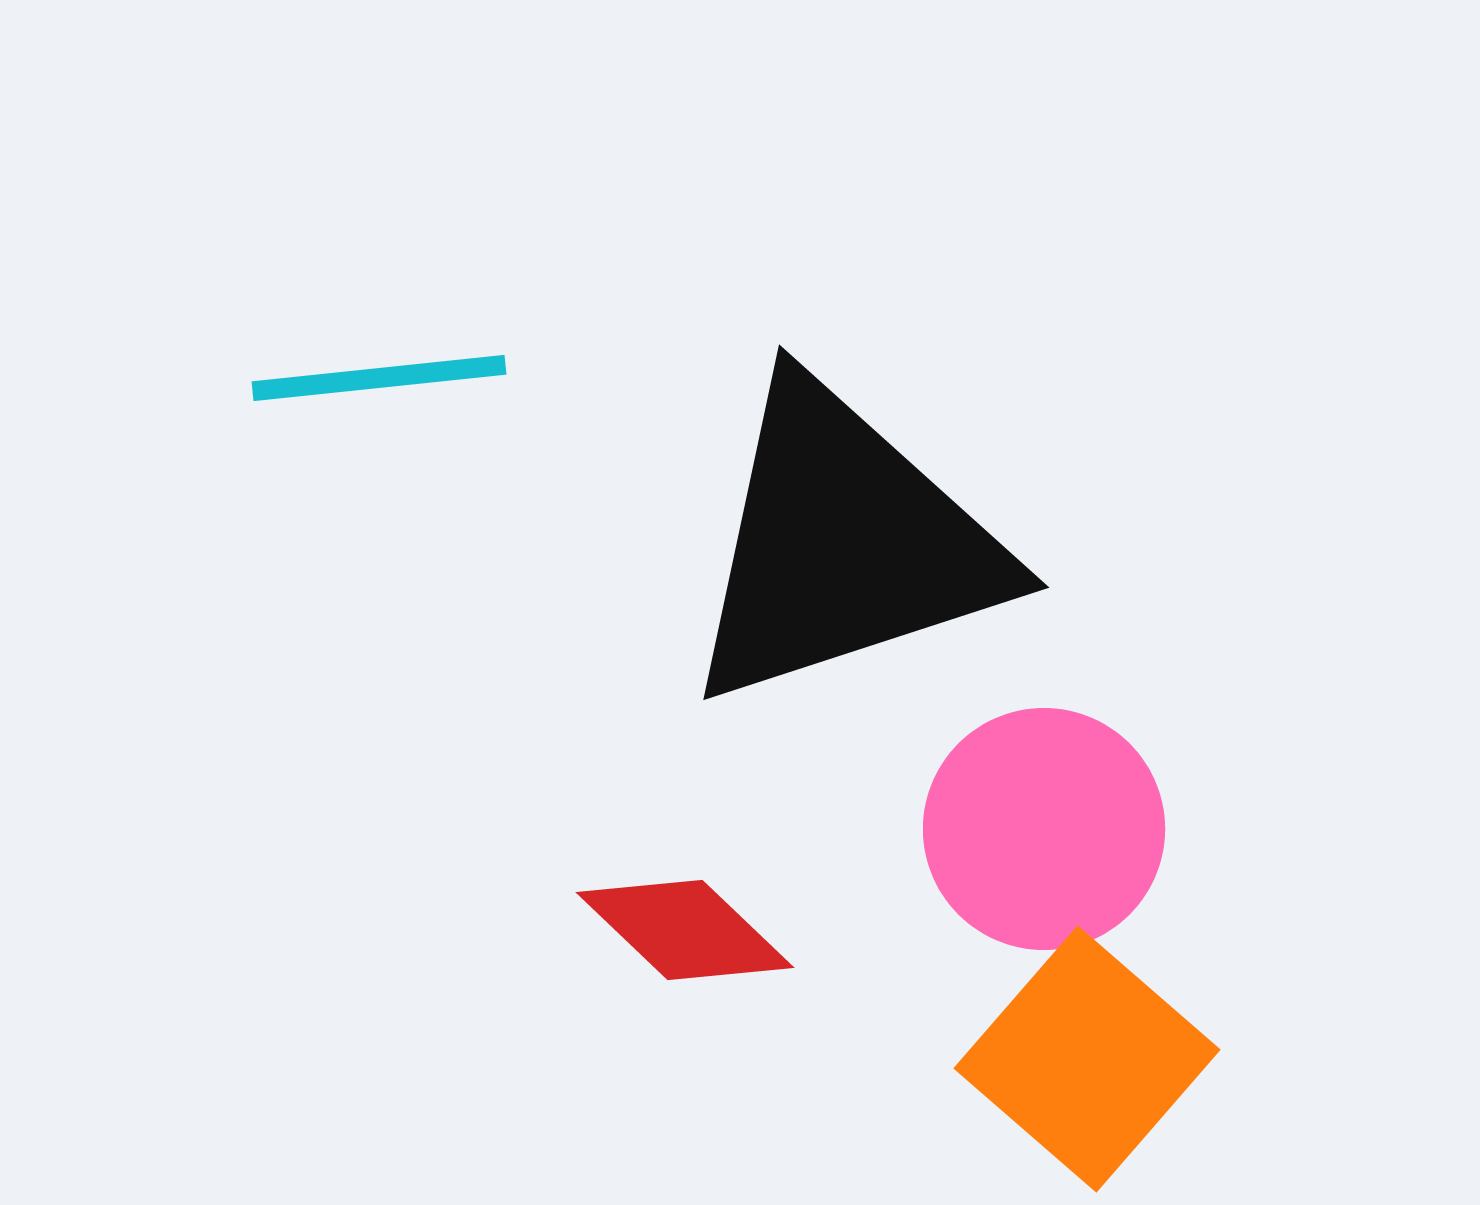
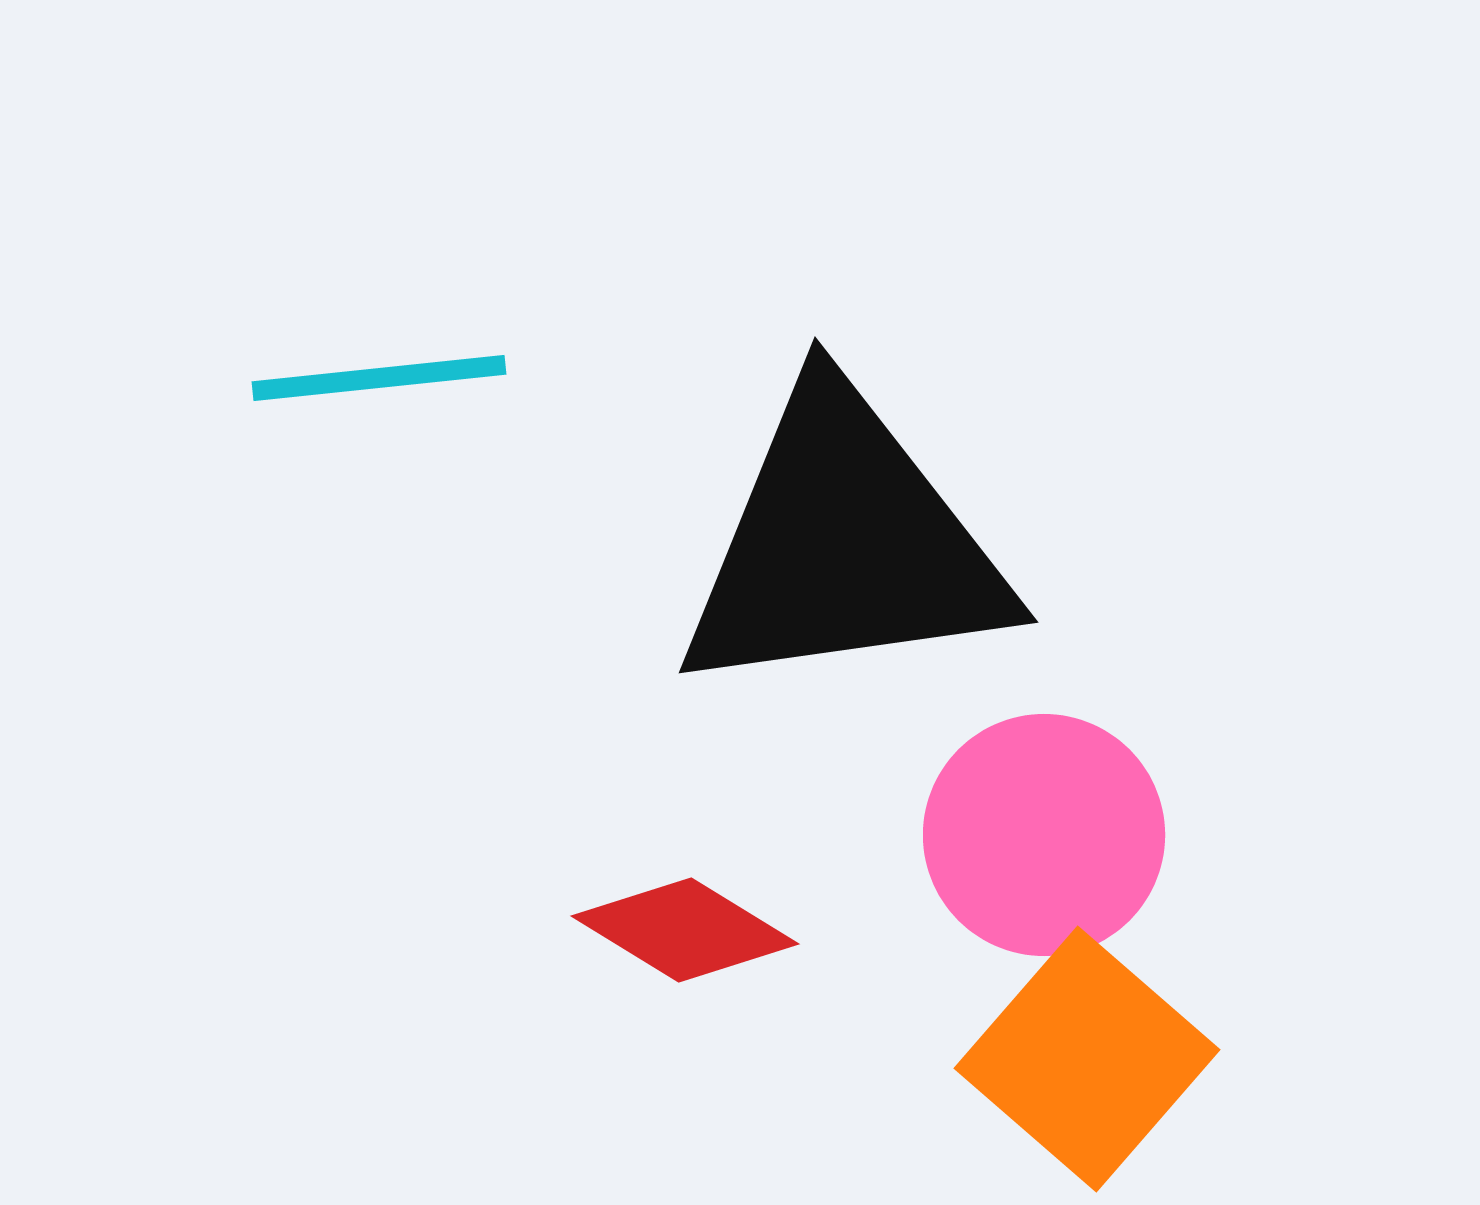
black triangle: rotated 10 degrees clockwise
pink circle: moved 6 px down
red diamond: rotated 12 degrees counterclockwise
